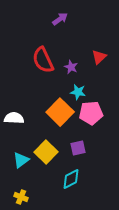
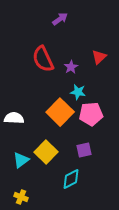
red semicircle: moved 1 px up
purple star: rotated 16 degrees clockwise
pink pentagon: moved 1 px down
purple square: moved 6 px right, 2 px down
